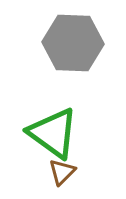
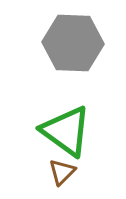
green triangle: moved 13 px right, 2 px up
